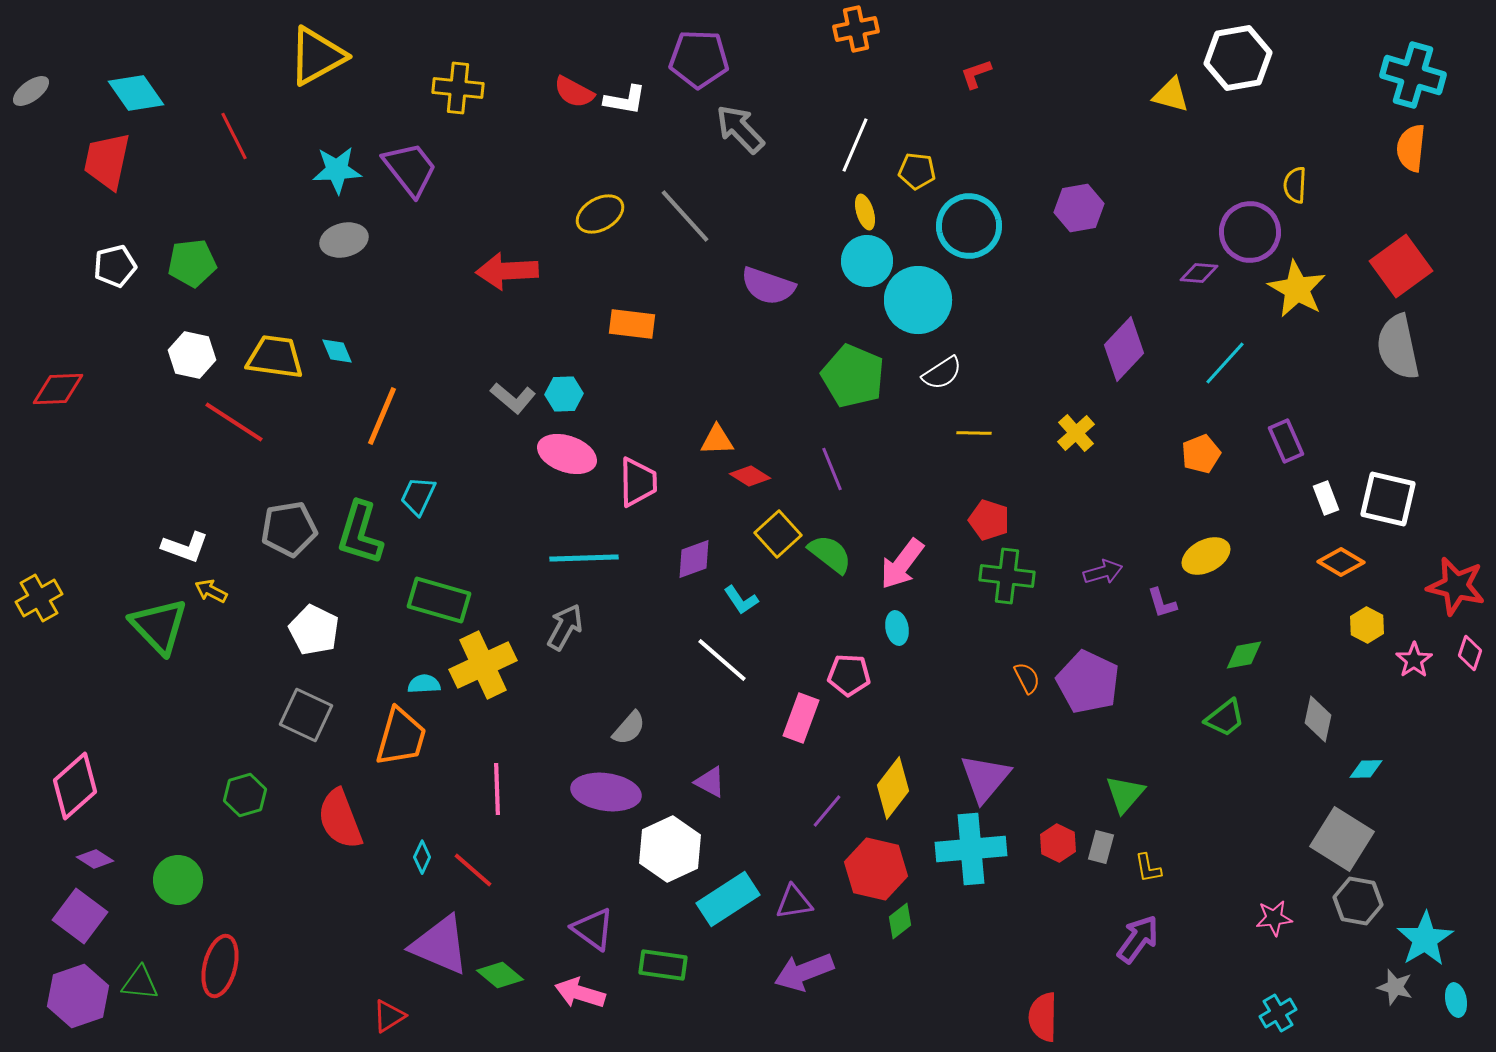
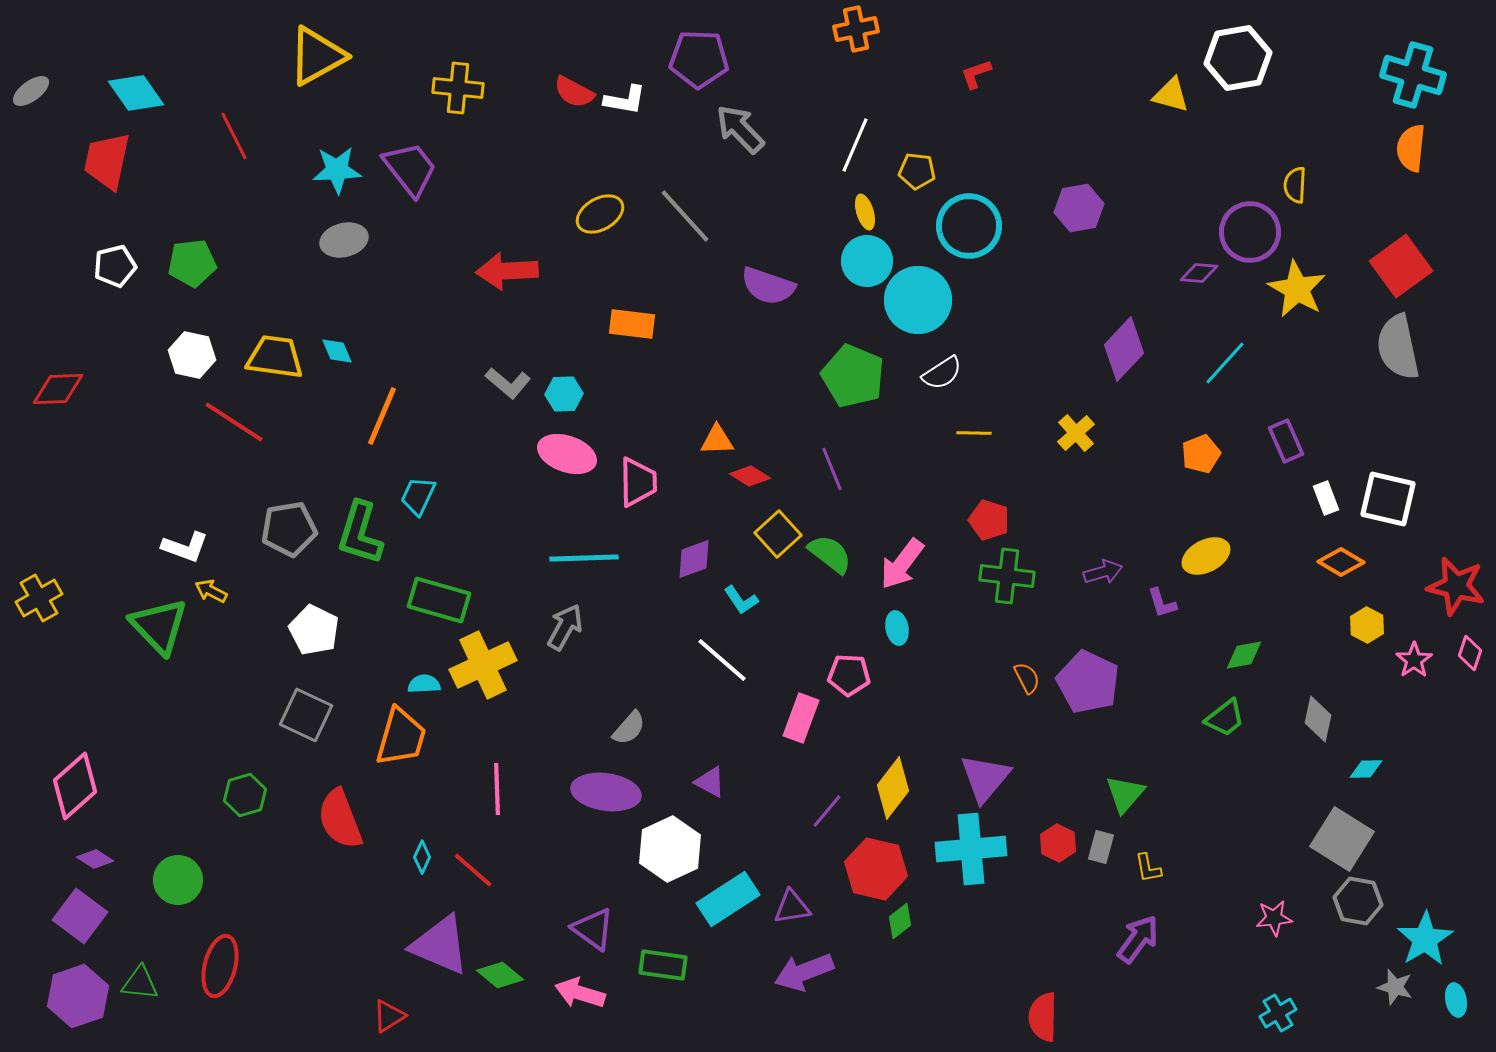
gray L-shape at (513, 398): moved 5 px left, 15 px up
purple triangle at (794, 902): moved 2 px left, 5 px down
